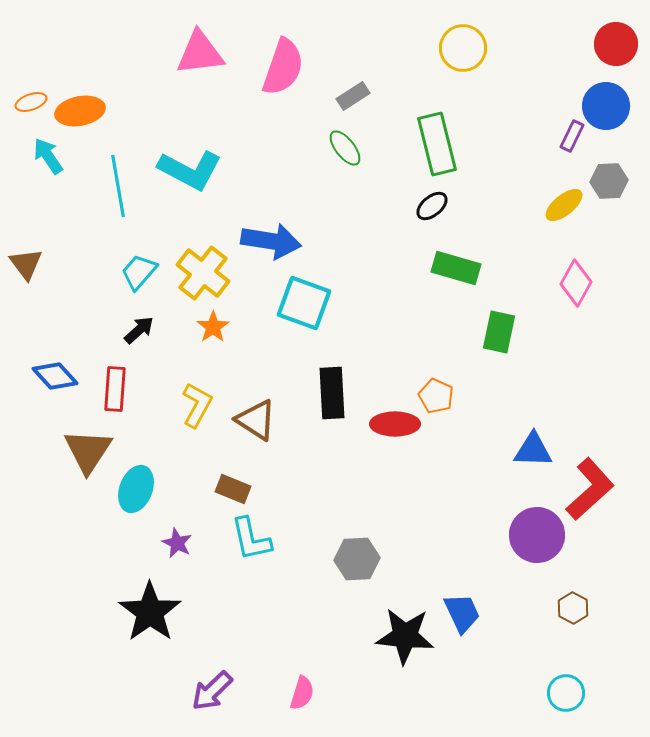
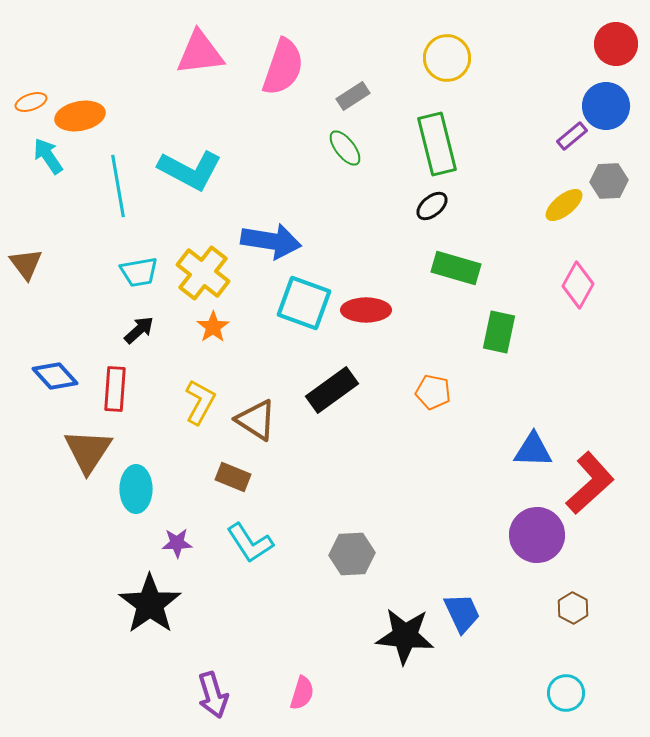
yellow circle at (463, 48): moved 16 px left, 10 px down
orange ellipse at (80, 111): moved 5 px down
purple rectangle at (572, 136): rotated 24 degrees clockwise
cyan trapezoid at (139, 272): rotated 141 degrees counterclockwise
pink diamond at (576, 283): moved 2 px right, 2 px down
black rectangle at (332, 393): moved 3 px up; rotated 57 degrees clockwise
orange pentagon at (436, 396): moved 3 px left, 4 px up; rotated 12 degrees counterclockwise
yellow L-shape at (197, 405): moved 3 px right, 3 px up
red ellipse at (395, 424): moved 29 px left, 114 px up
cyan ellipse at (136, 489): rotated 21 degrees counterclockwise
brown rectangle at (233, 489): moved 12 px up
red L-shape at (590, 489): moved 6 px up
cyan L-shape at (251, 539): moved 1 px left, 4 px down; rotated 21 degrees counterclockwise
purple star at (177, 543): rotated 28 degrees counterclockwise
gray hexagon at (357, 559): moved 5 px left, 5 px up
black star at (150, 612): moved 8 px up
purple arrow at (212, 691): moved 1 px right, 4 px down; rotated 63 degrees counterclockwise
